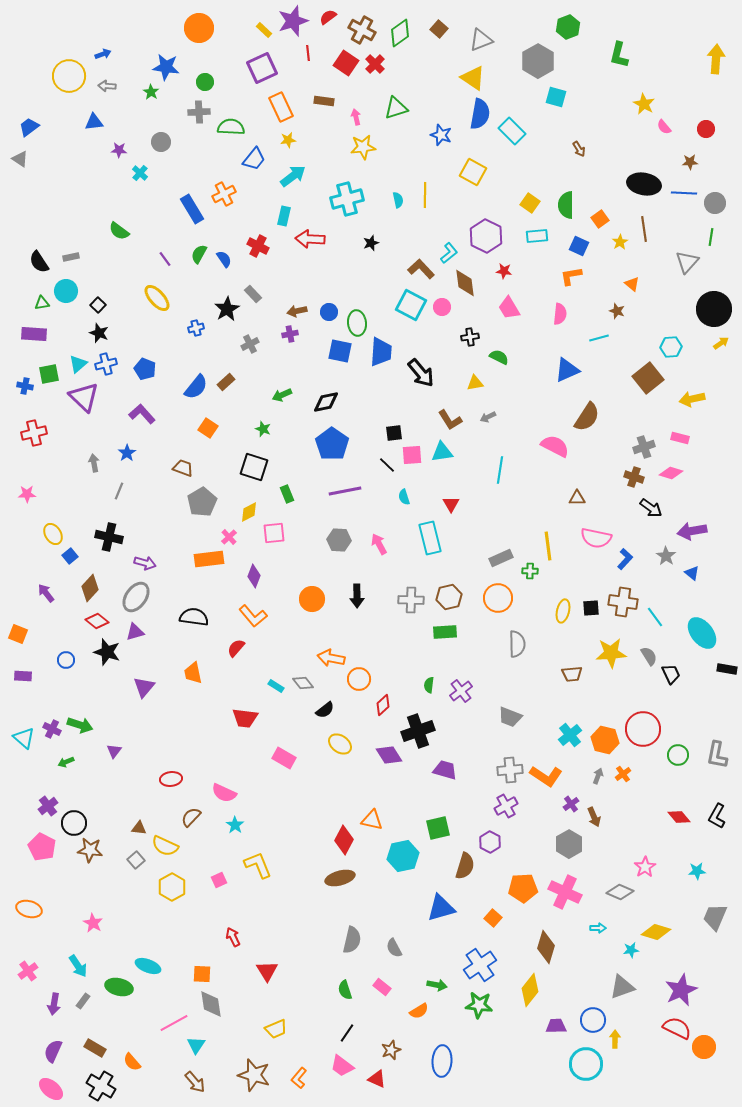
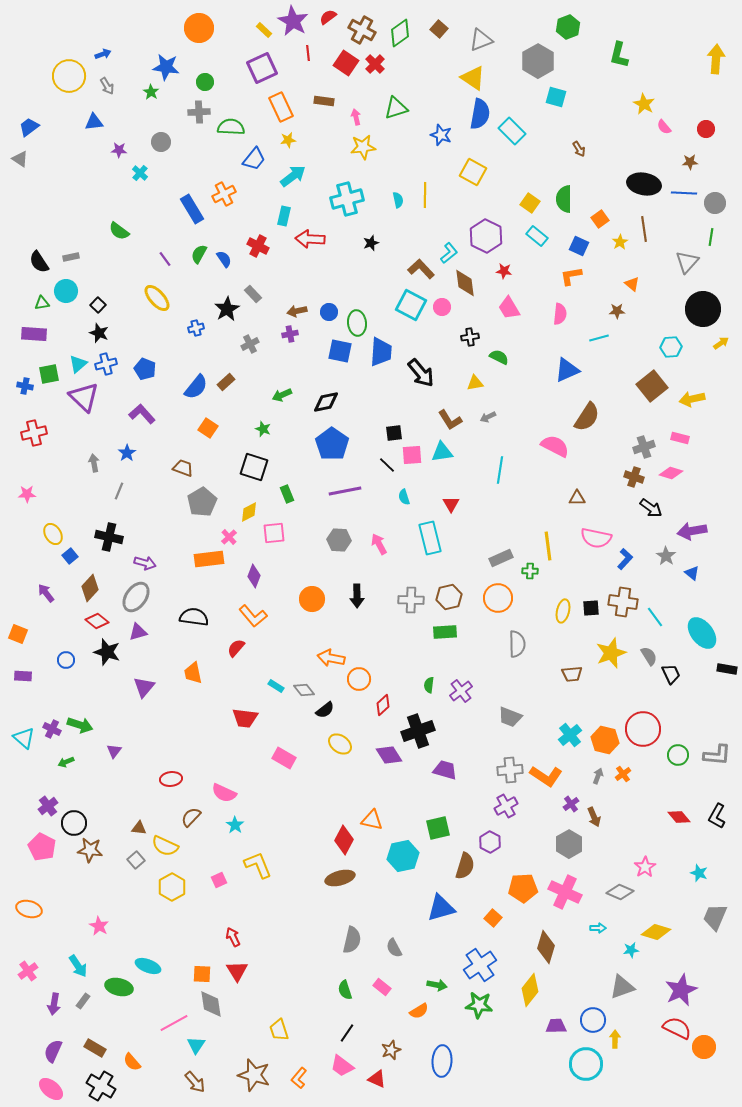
purple star at (293, 21): rotated 24 degrees counterclockwise
gray arrow at (107, 86): rotated 126 degrees counterclockwise
green semicircle at (566, 205): moved 2 px left, 6 px up
cyan rectangle at (537, 236): rotated 45 degrees clockwise
black circle at (714, 309): moved 11 px left
brown star at (617, 311): rotated 21 degrees counterclockwise
brown square at (648, 378): moved 4 px right, 8 px down
purple triangle at (135, 632): moved 3 px right
yellow star at (611, 653): rotated 16 degrees counterclockwise
gray diamond at (303, 683): moved 1 px right, 7 px down
gray L-shape at (717, 755): rotated 96 degrees counterclockwise
cyan star at (697, 871): moved 2 px right, 2 px down; rotated 24 degrees clockwise
pink star at (93, 923): moved 6 px right, 3 px down
red triangle at (267, 971): moved 30 px left
yellow trapezoid at (276, 1029): moved 3 px right, 1 px down; rotated 95 degrees clockwise
